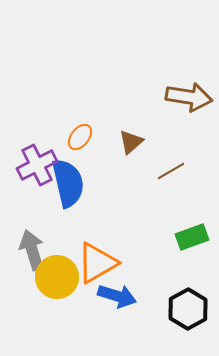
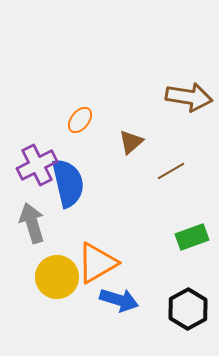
orange ellipse: moved 17 px up
gray arrow: moved 27 px up
blue arrow: moved 2 px right, 4 px down
